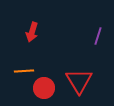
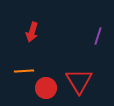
red circle: moved 2 px right
